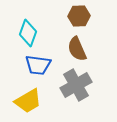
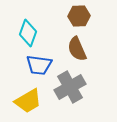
blue trapezoid: moved 1 px right
gray cross: moved 6 px left, 2 px down
